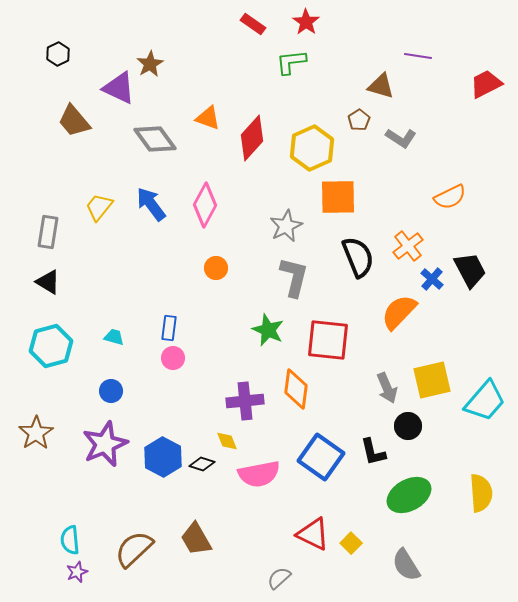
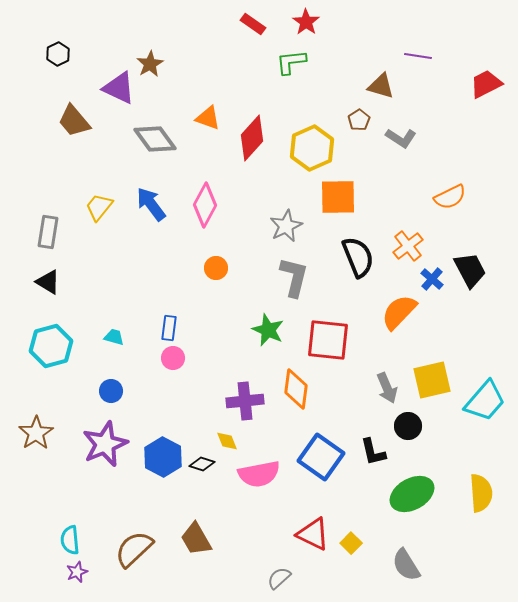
green ellipse at (409, 495): moved 3 px right, 1 px up
